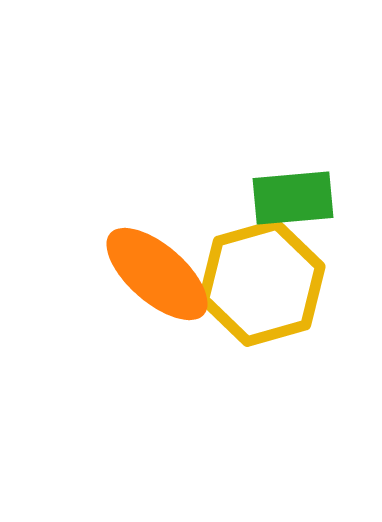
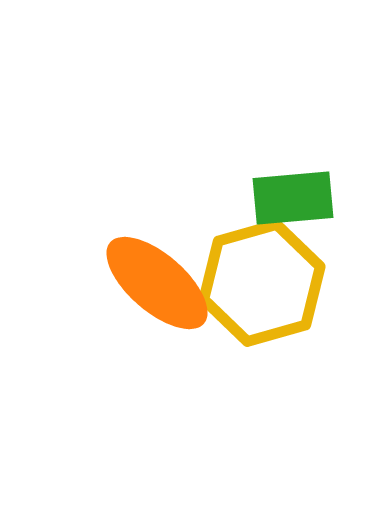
orange ellipse: moved 9 px down
